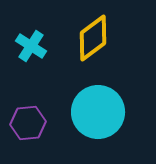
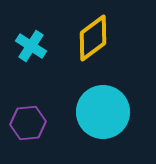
cyan circle: moved 5 px right
